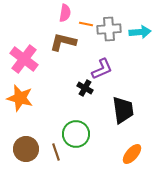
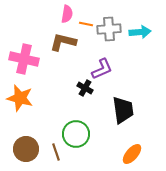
pink semicircle: moved 2 px right, 1 px down
pink cross: rotated 24 degrees counterclockwise
